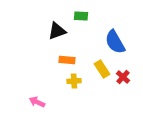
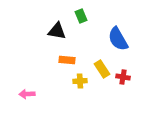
green rectangle: rotated 64 degrees clockwise
black triangle: rotated 30 degrees clockwise
blue semicircle: moved 3 px right, 3 px up
red cross: rotated 32 degrees counterclockwise
yellow cross: moved 6 px right
pink arrow: moved 10 px left, 8 px up; rotated 28 degrees counterclockwise
